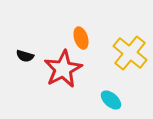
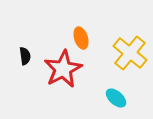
black semicircle: rotated 114 degrees counterclockwise
cyan ellipse: moved 5 px right, 2 px up
